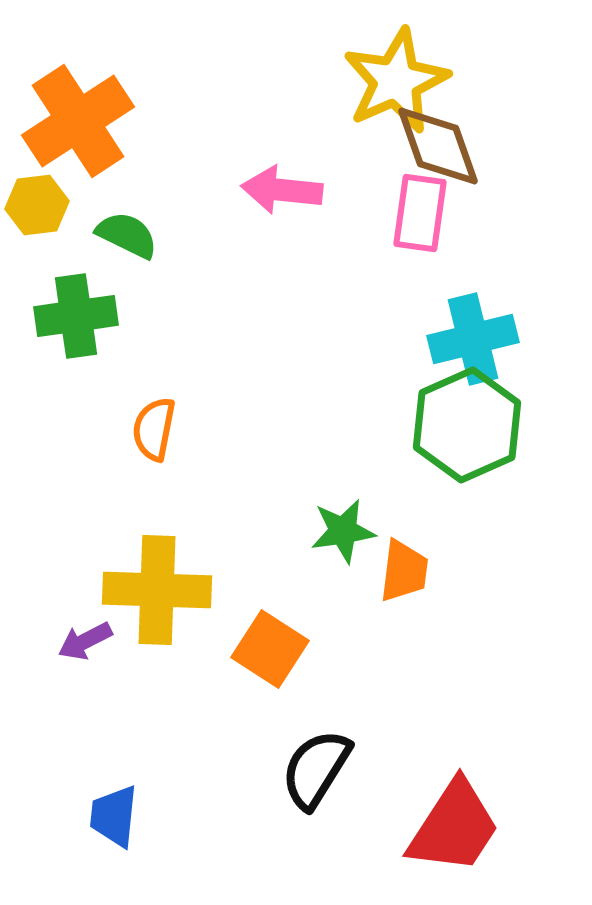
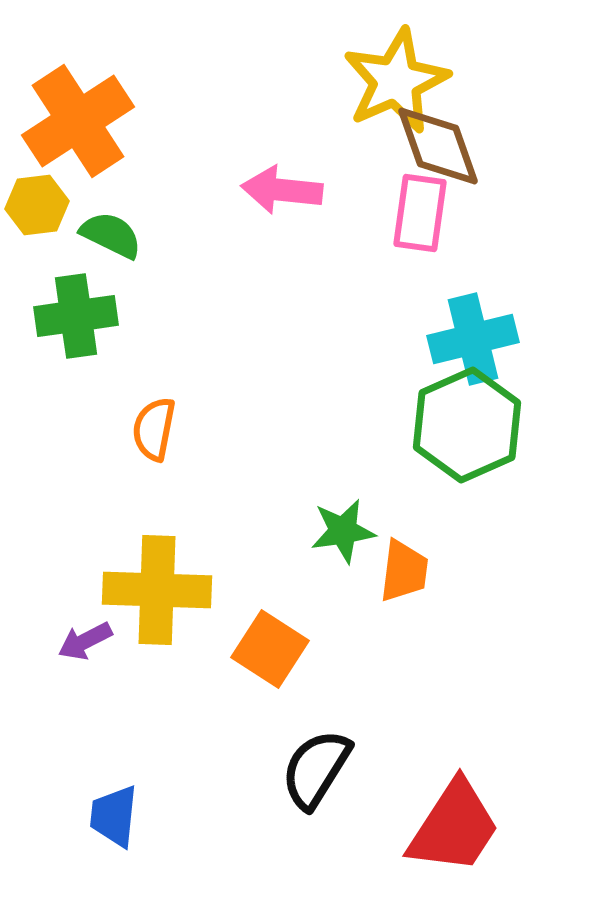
green semicircle: moved 16 px left
